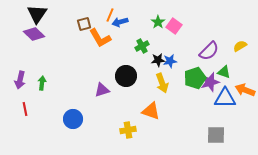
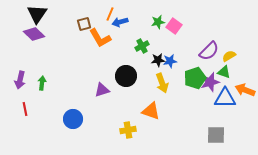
orange line: moved 1 px up
green star: rotated 24 degrees clockwise
yellow semicircle: moved 11 px left, 10 px down
